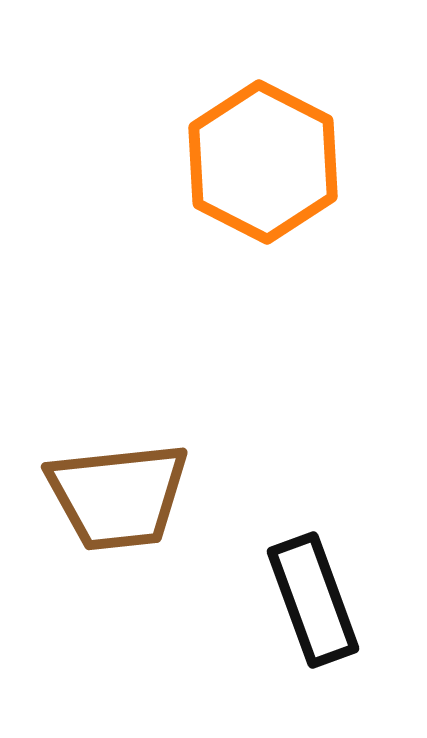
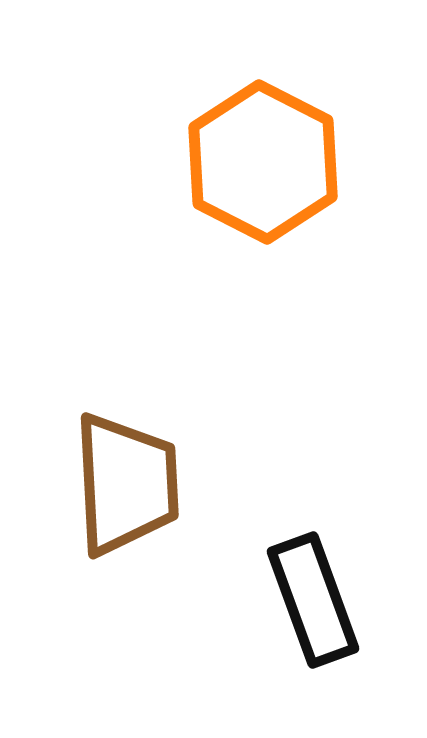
brown trapezoid: moved 8 px right, 12 px up; rotated 87 degrees counterclockwise
